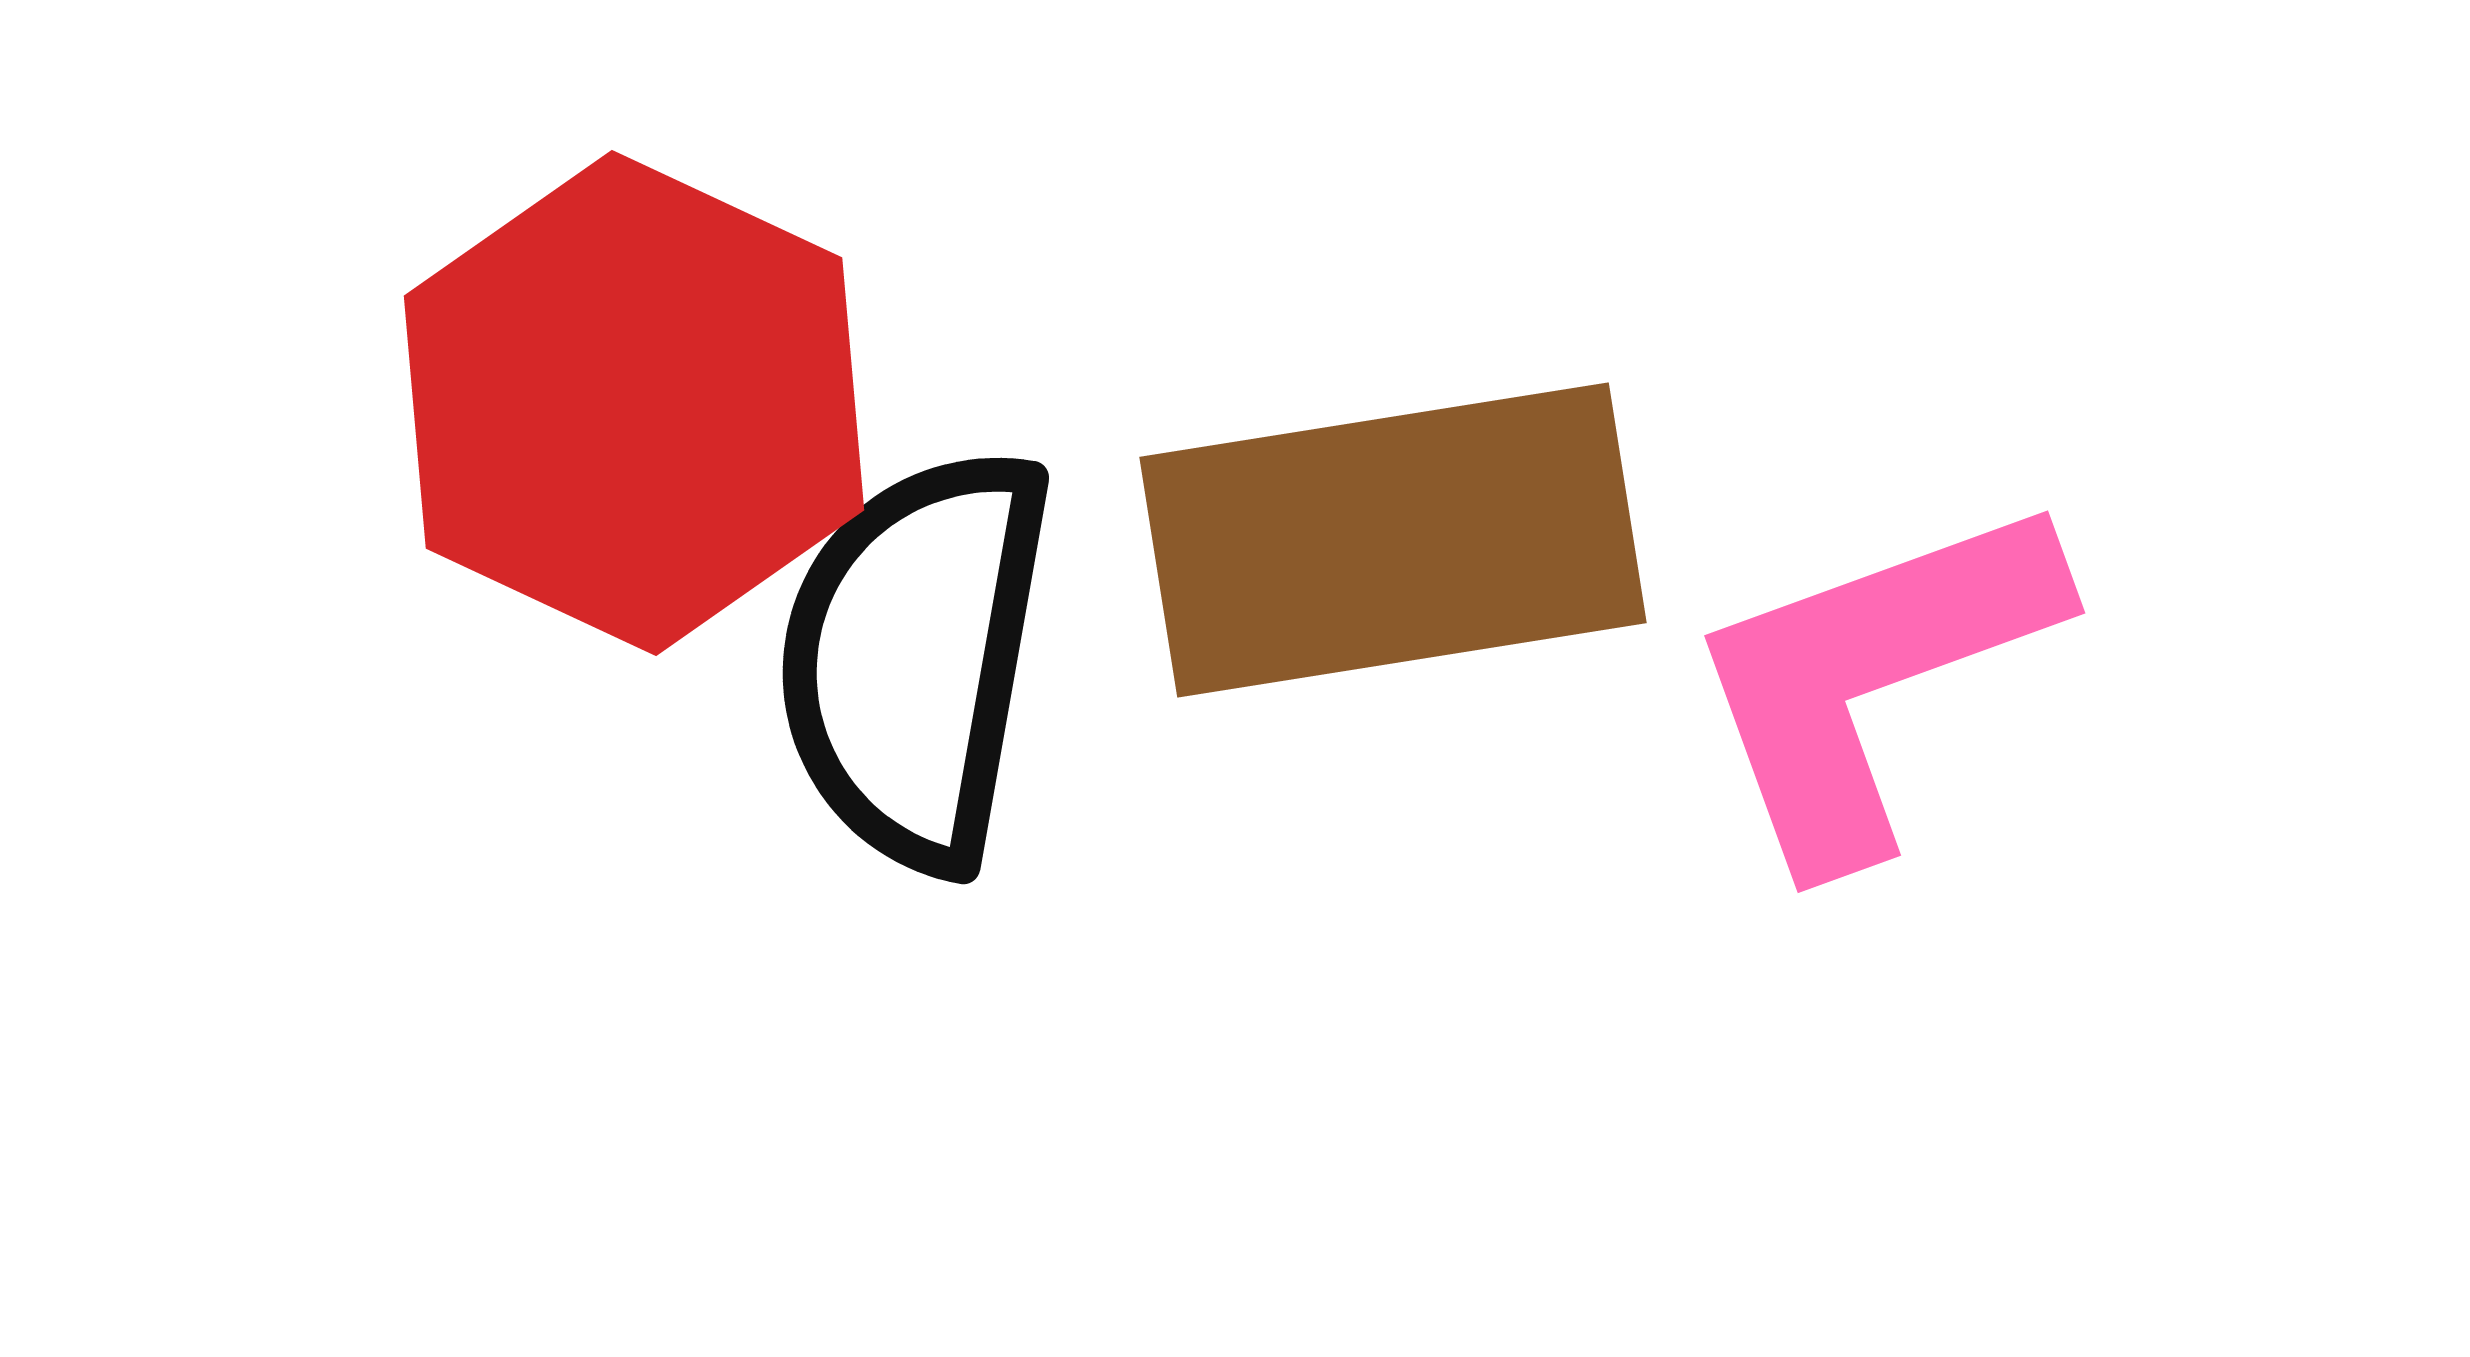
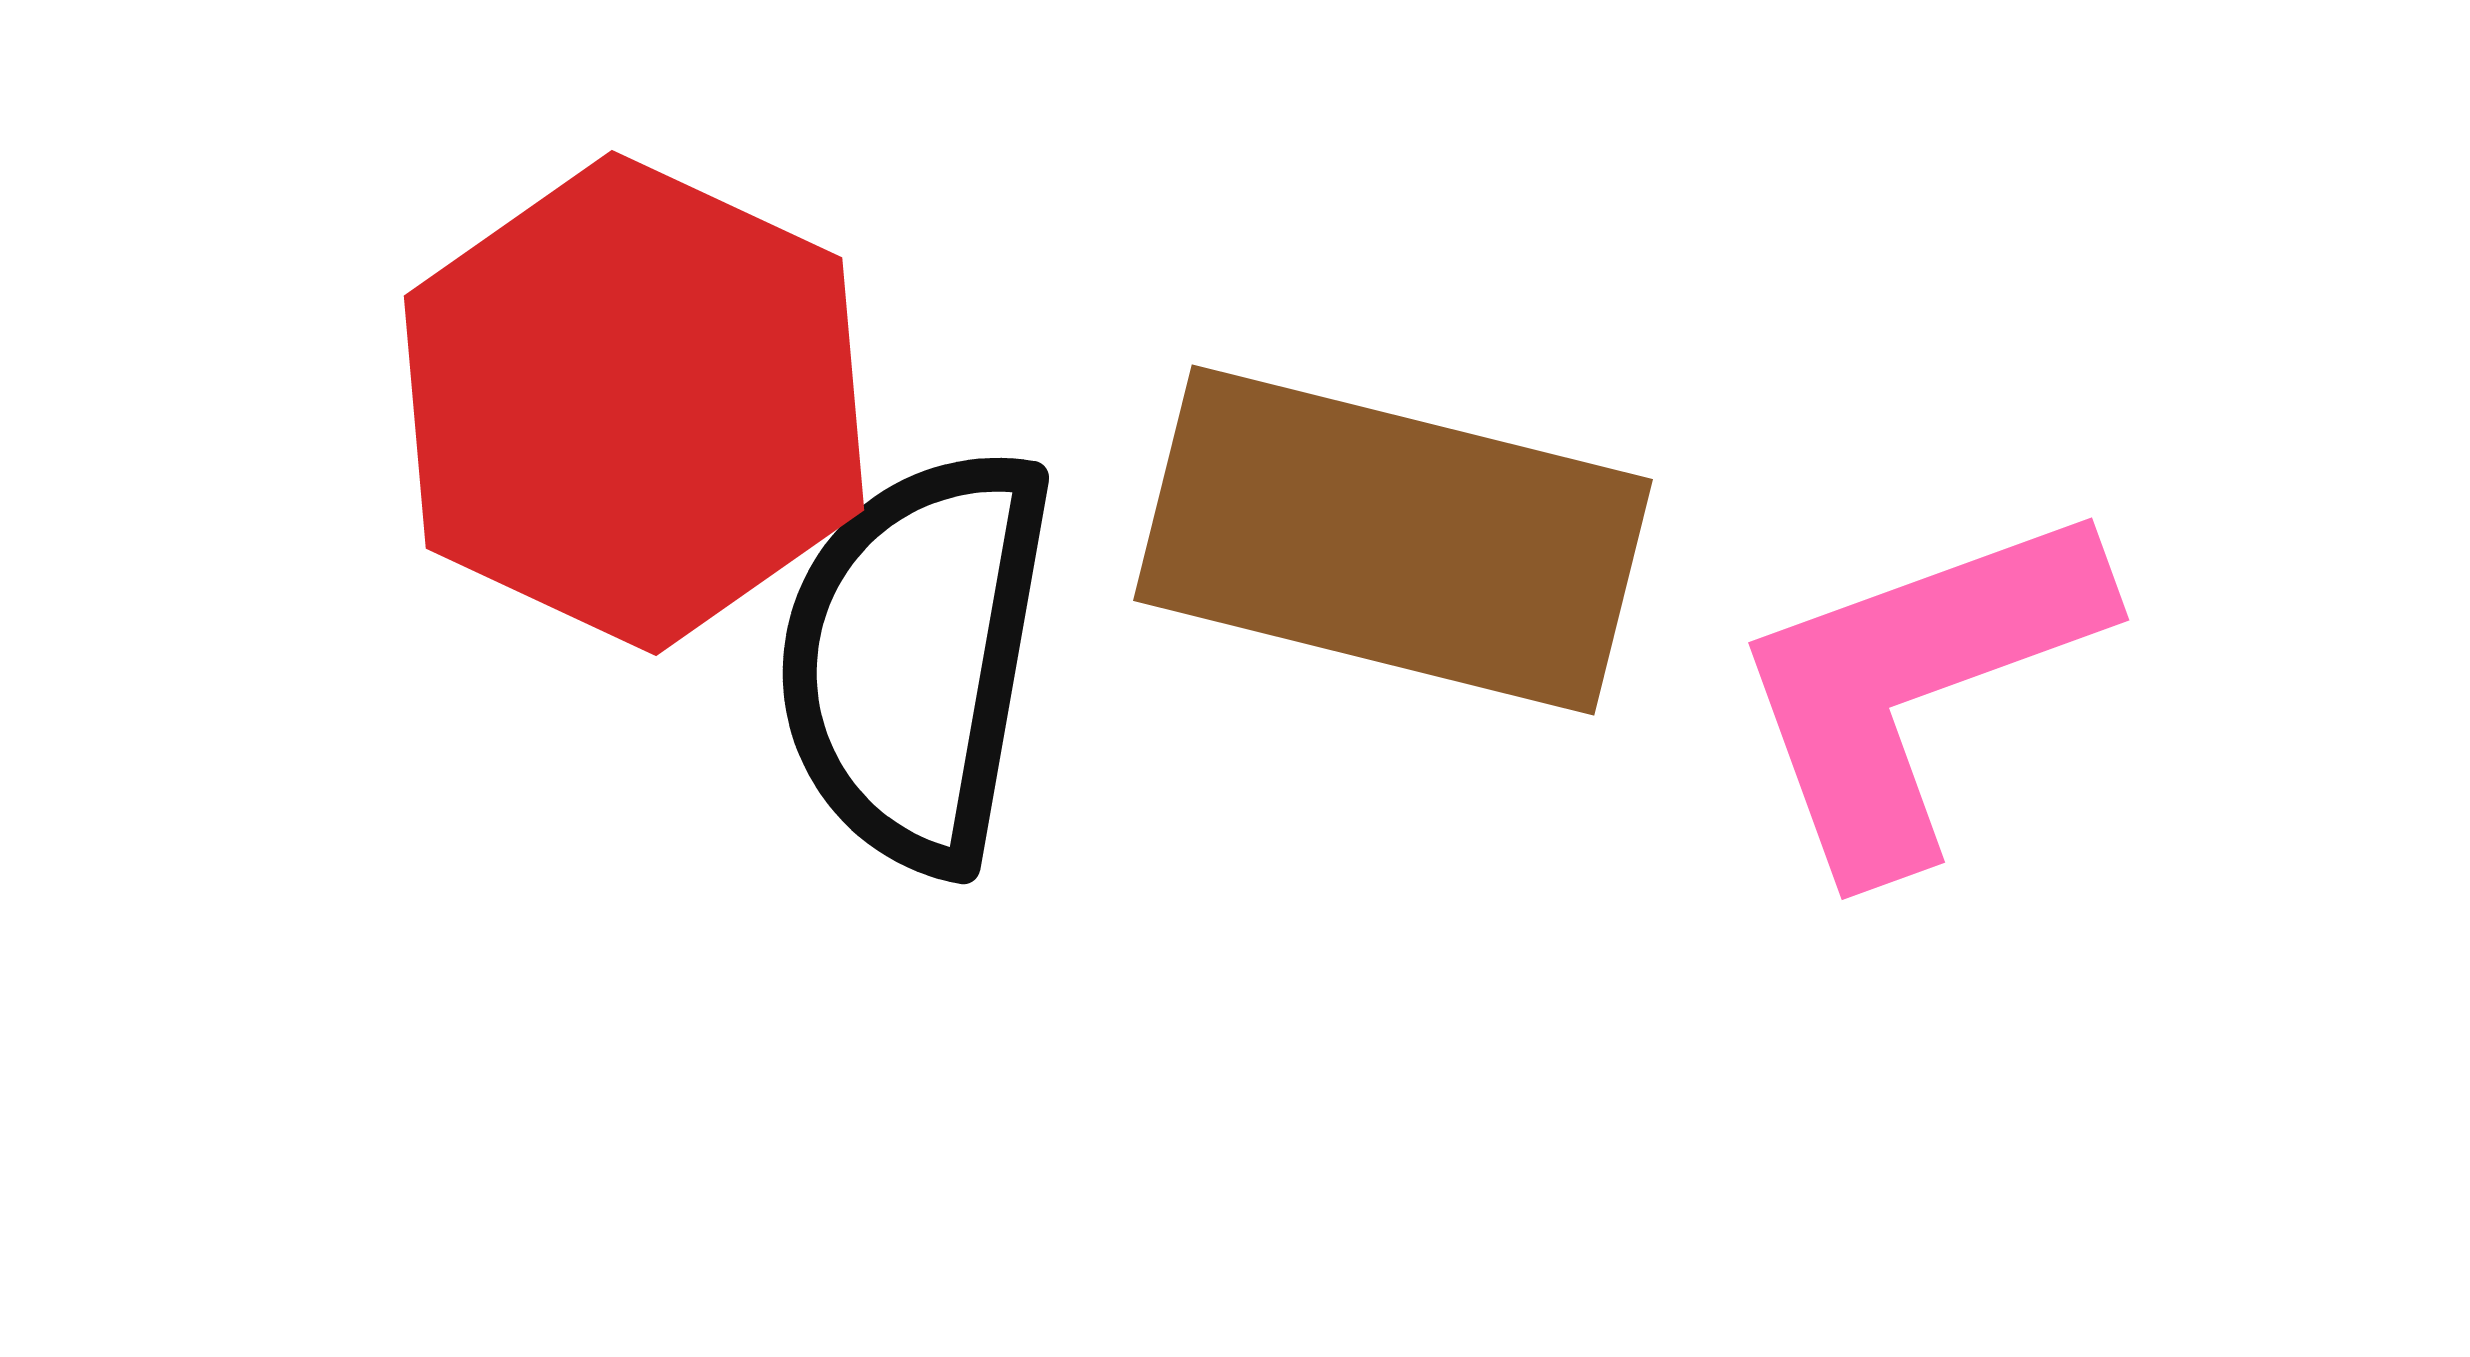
brown rectangle: rotated 23 degrees clockwise
pink L-shape: moved 44 px right, 7 px down
